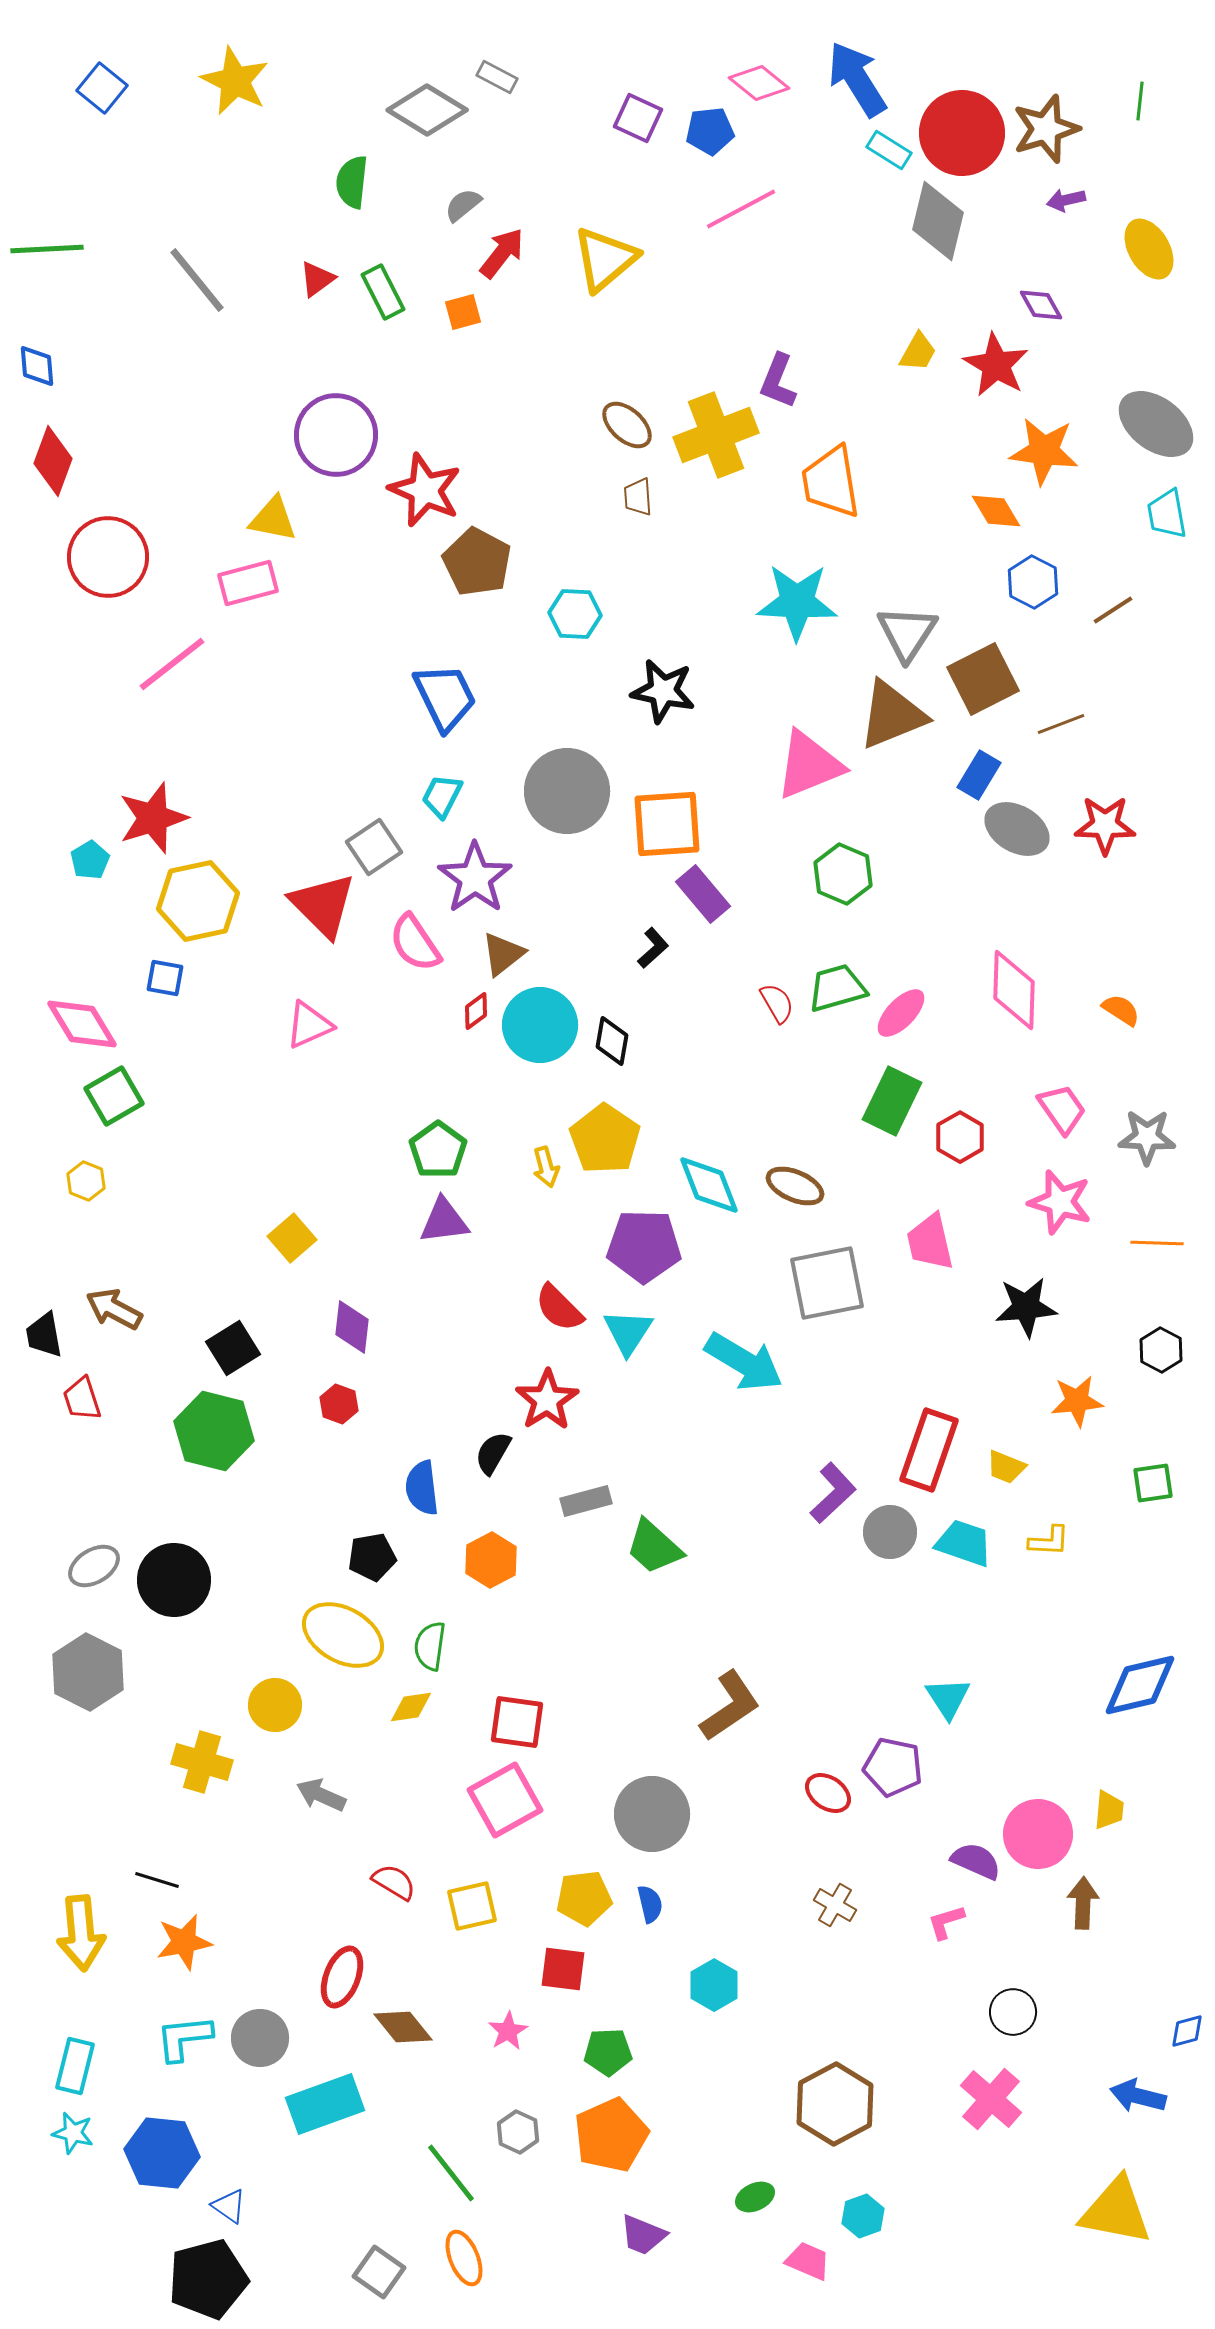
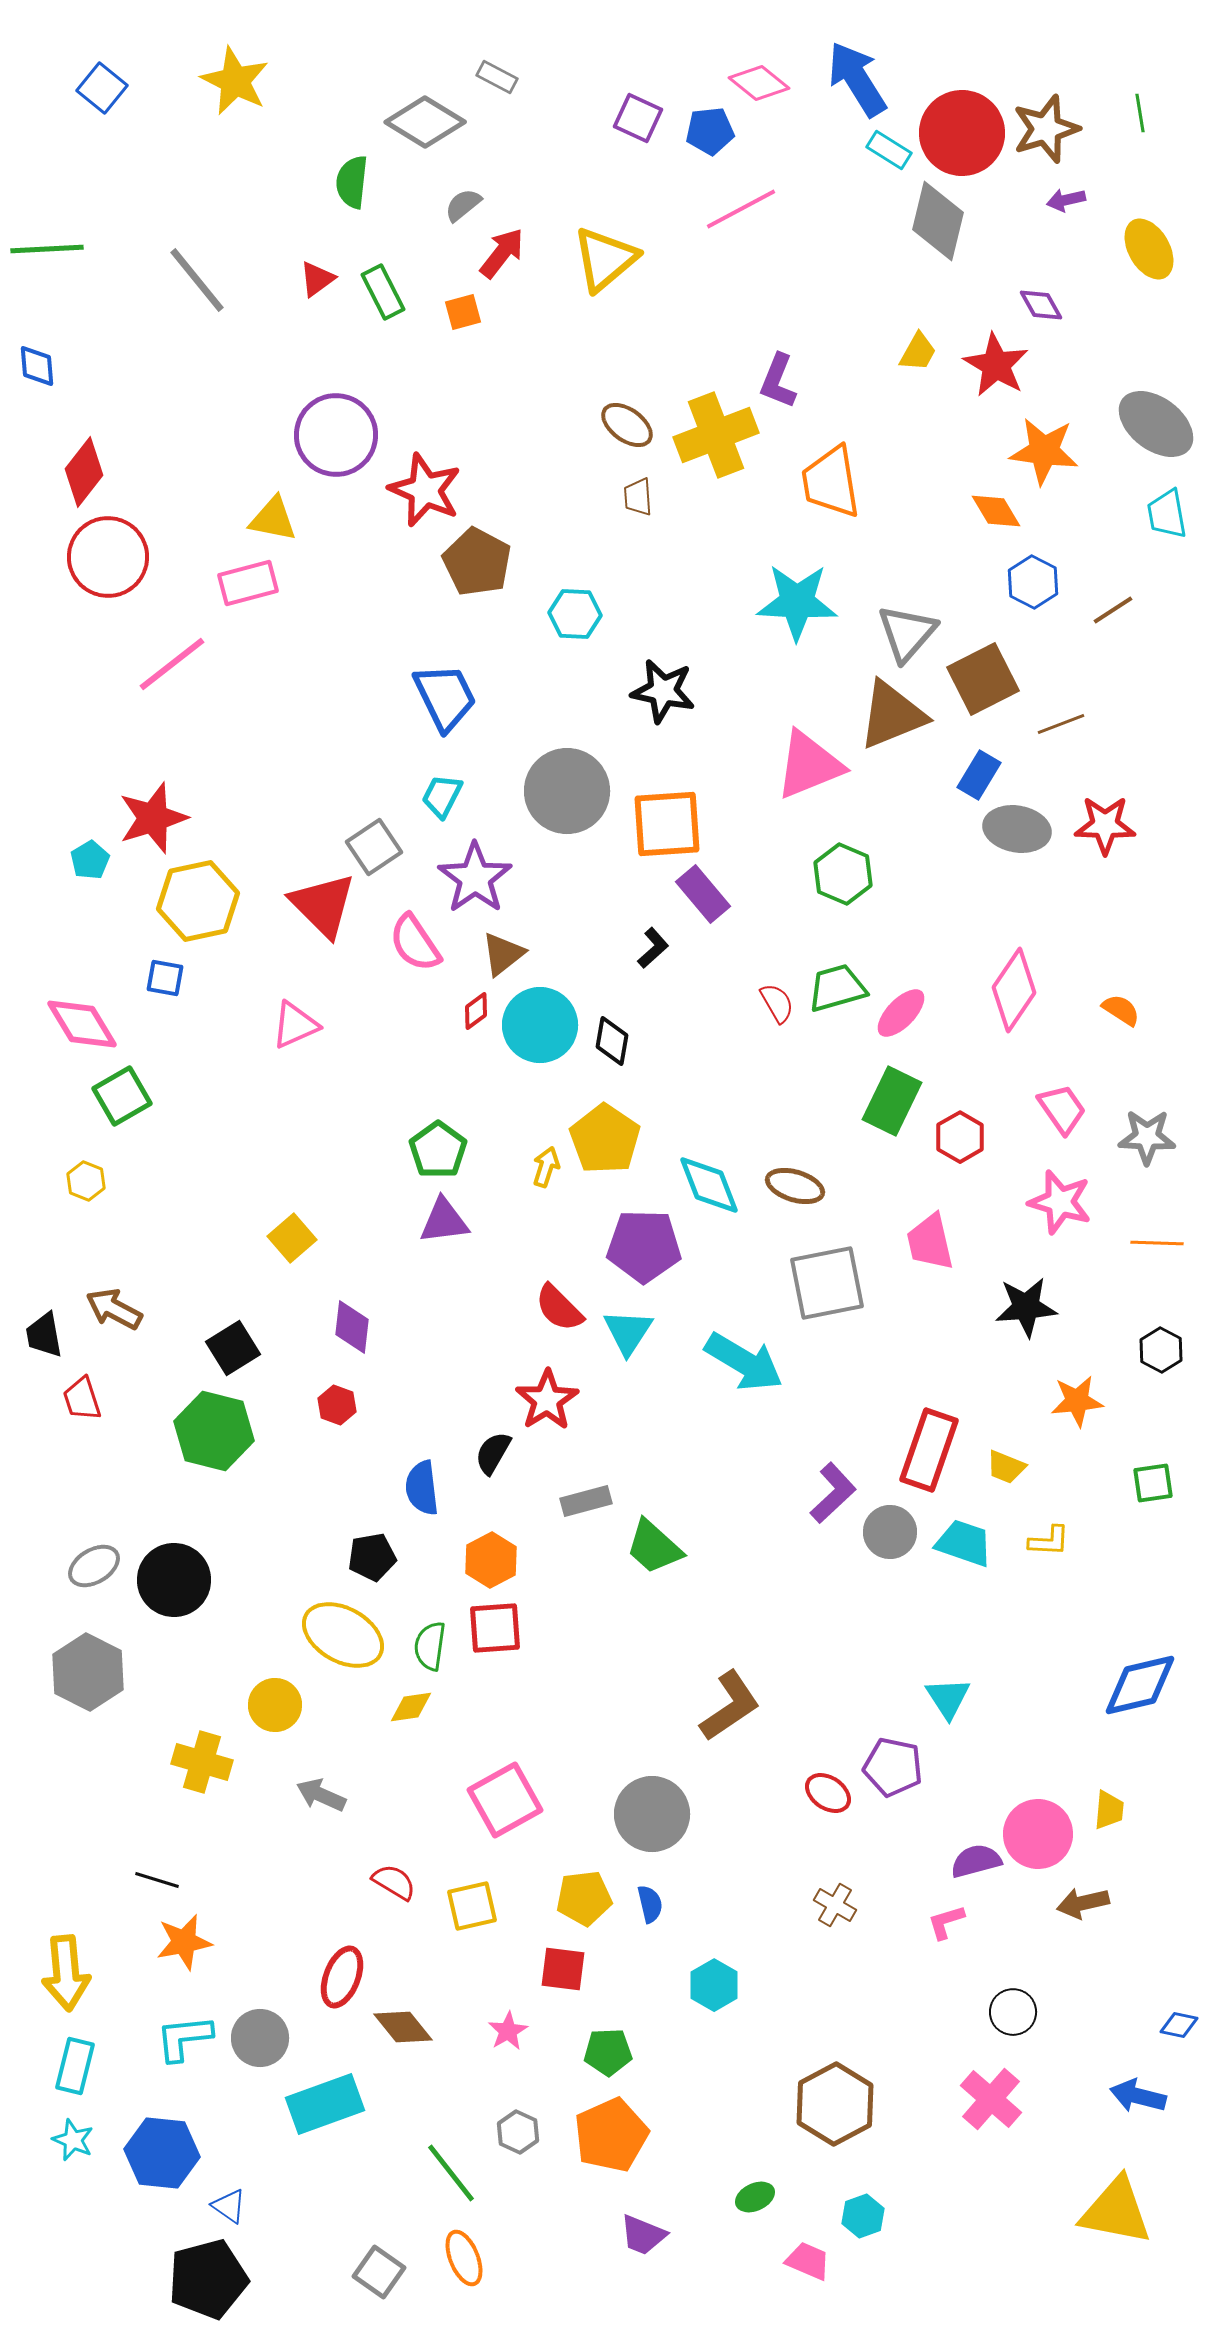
green line at (1140, 101): moved 12 px down; rotated 15 degrees counterclockwise
gray diamond at (427, 110): moved 2 px left, 12 px down
brown ellipse at (627, 425): rotated 6 degrees counterclockwise
red diamond at (53, 461): moved 31 px right, 11 px down; rotated 18 degrees clockwise
gray triangle at (907, 633): rotated 8 degrees clockwise
gray ellipse at (1017, 829): rotated 20 degrees counterclockwise
pink diamond at (1014, 990): rotated 32 degrees clockwise
pink triangle at (309, 1025): moved 14 px left
green square at (114, 1096): moved 8 px right
yellow arrow at (546, 1167): rotated 147 degrees counterclockwise
brown ellipse at (795, 1186): rotated 6 degrees counterclockwise
red hexagon at (339, 1404): moved 2 px left, 1 px down
red square at (517, 1722): moved 22 px left, 94 px up; rotated 12 degrees counterclockwise
purple semicircle at (976, 1861): rotated 39 degrees counterclockwise
brown arrow at (1083, 1903): rotated 105 degrees counterclockwise
yellow arrow at (81, 1933): moved 15 px left, 40 px down
blue diamond at (1187, 2031): moved 8 px left, 6 px up; rotated 27 degrees clockwise
cyan star at (73, 2133): moved 7 px down; rotated 9 degrees clockwise
